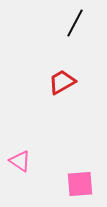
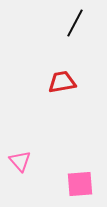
red trapezoid: rotated 20 degrees clockwise
pink triangle: rotated 15 degrees clockwise
